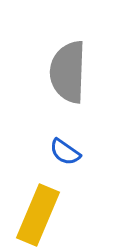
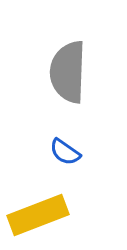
yellow rectangle: rotated 46 degrees clockwise
